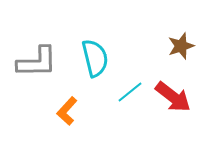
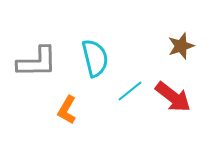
cyan line: moved 1 px up
orange L-shape: moved 1 px up; rotated 12 degrees counterclockwise
